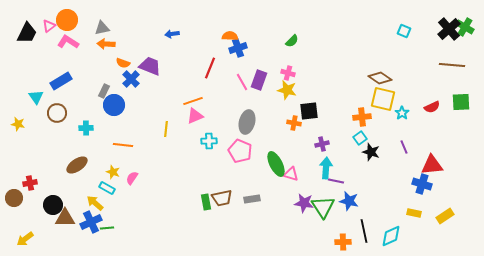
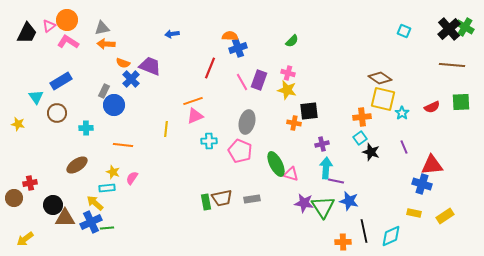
cyan rectangle at (107, 188): rotated 35 degrees counterclockwise
